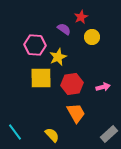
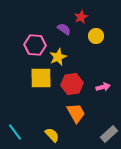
yellow circle: moved 4 px right, 1 px up
